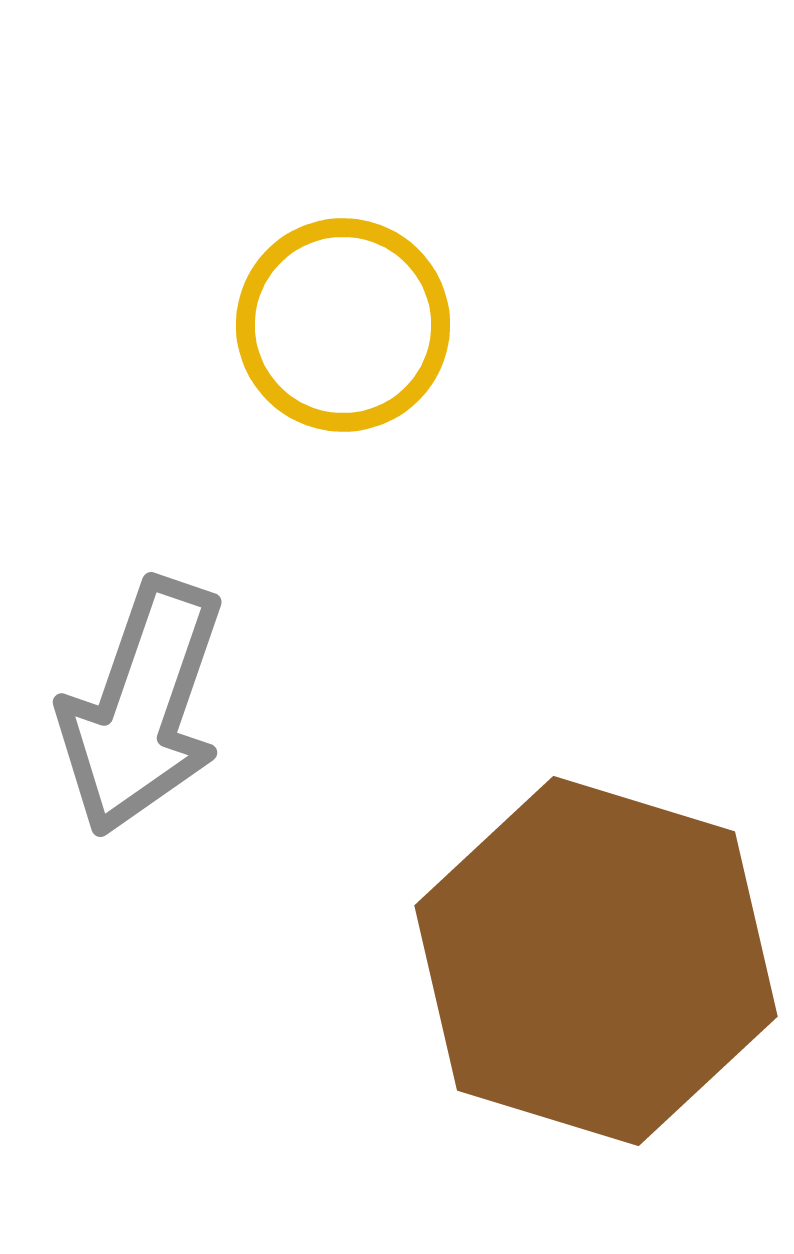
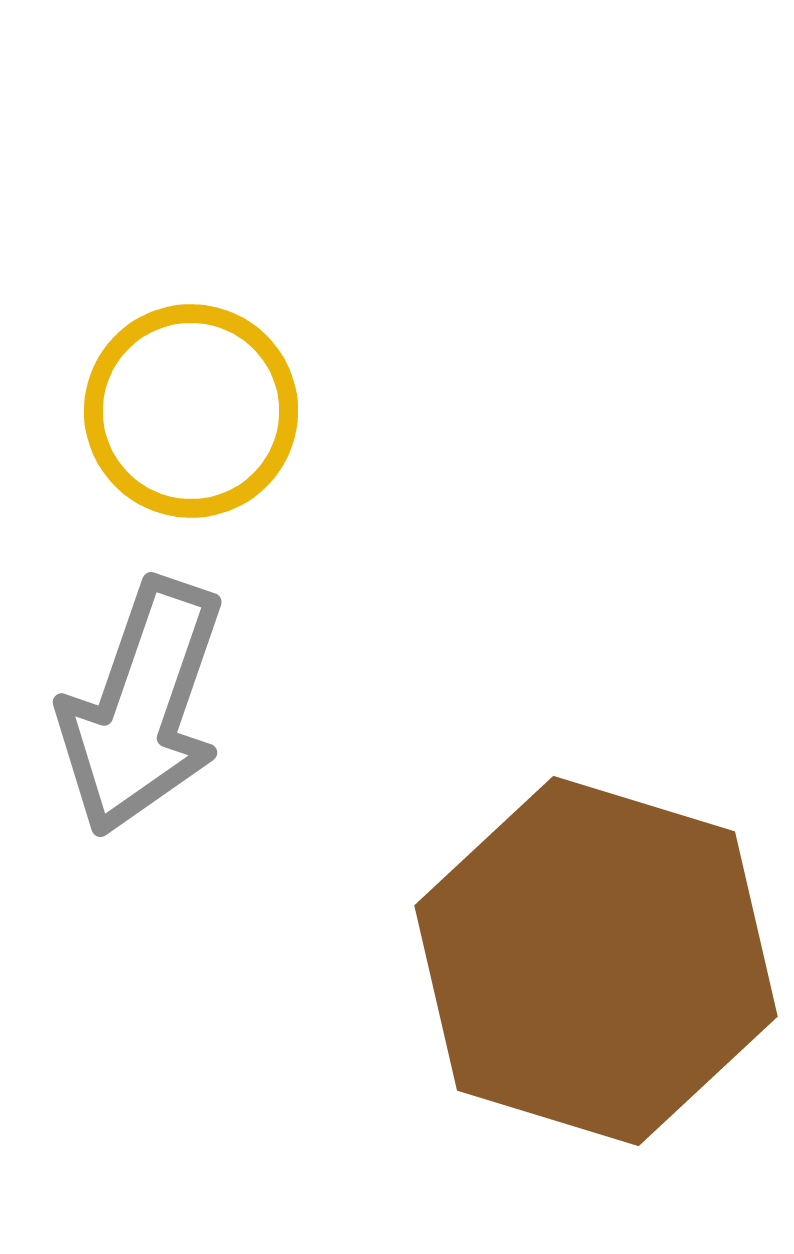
yellow circle: moved 152 px left, 86 px down
